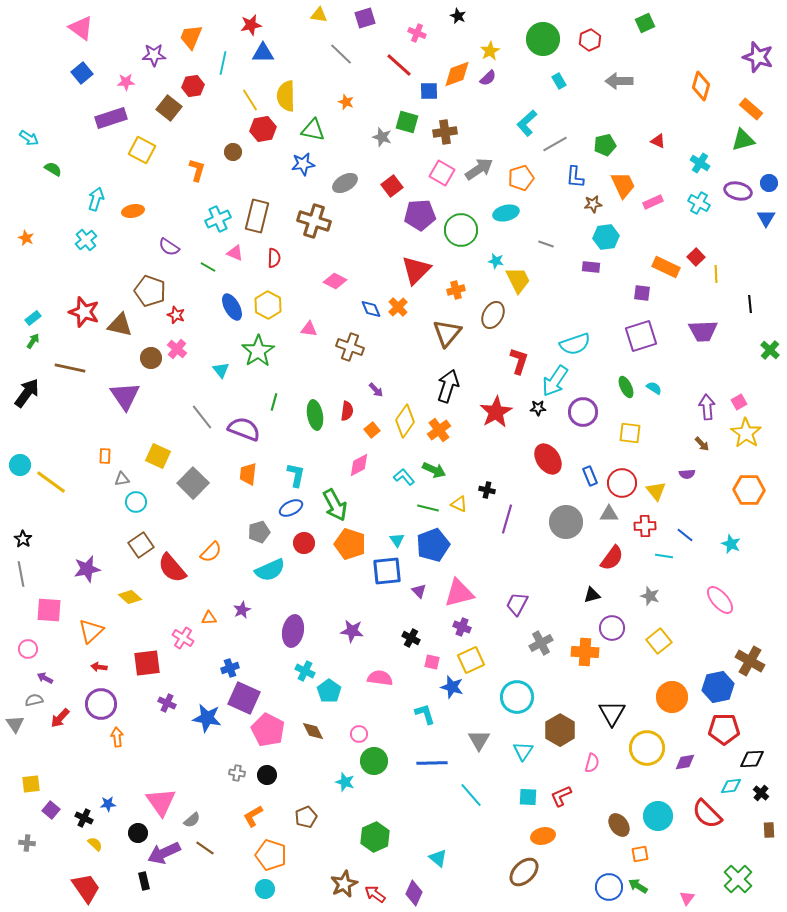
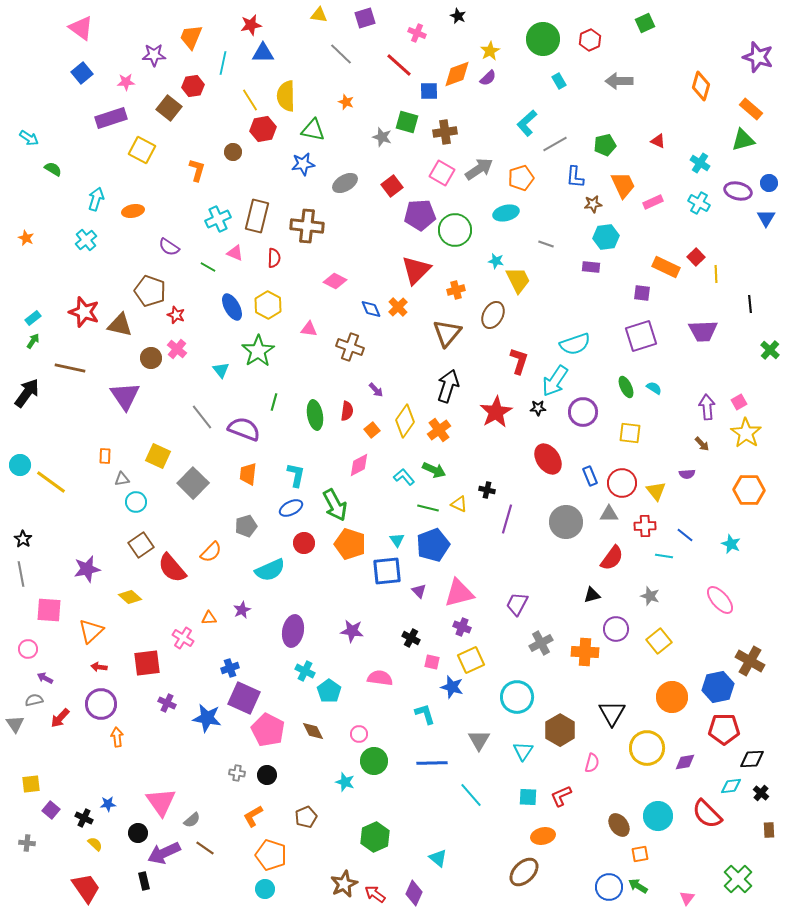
brown cross at (314, 221): moved 7 px left, 5 px down; rotated 12 degrees counterclockwise
green circle at (461, 230): moved 6 px left
gray pentagon at (259, 532): moved 13 px left, 6 px up
purple circle at (612, 628): moved 4 px right, 1 px down
